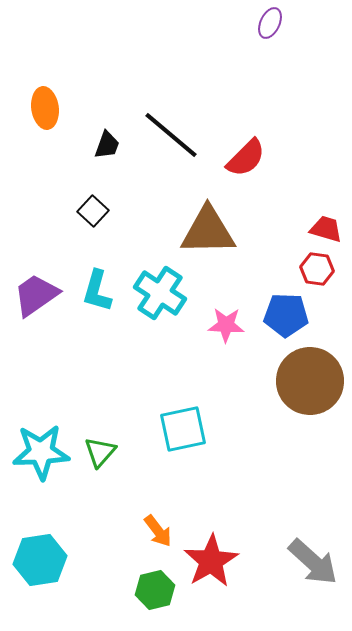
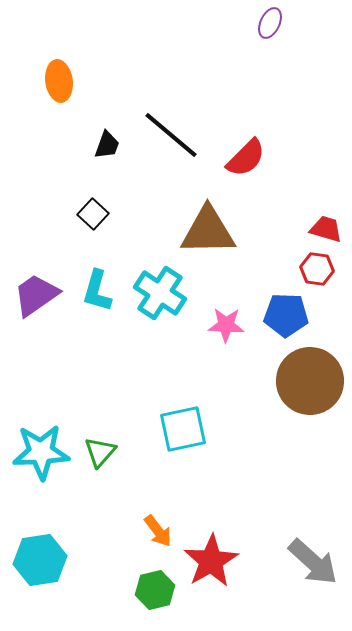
orange ellipse: moved 14 px right, 27 px up
black square: moved 3 px down
